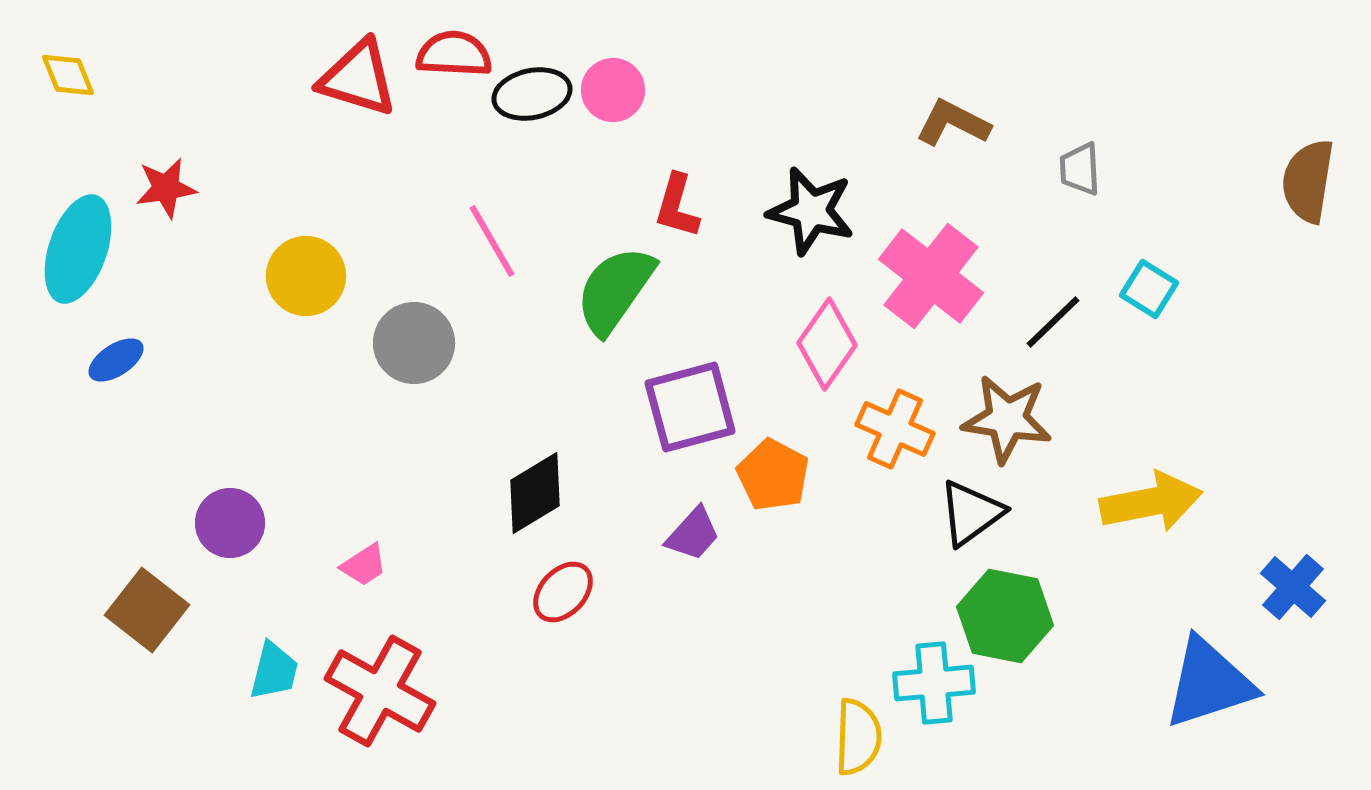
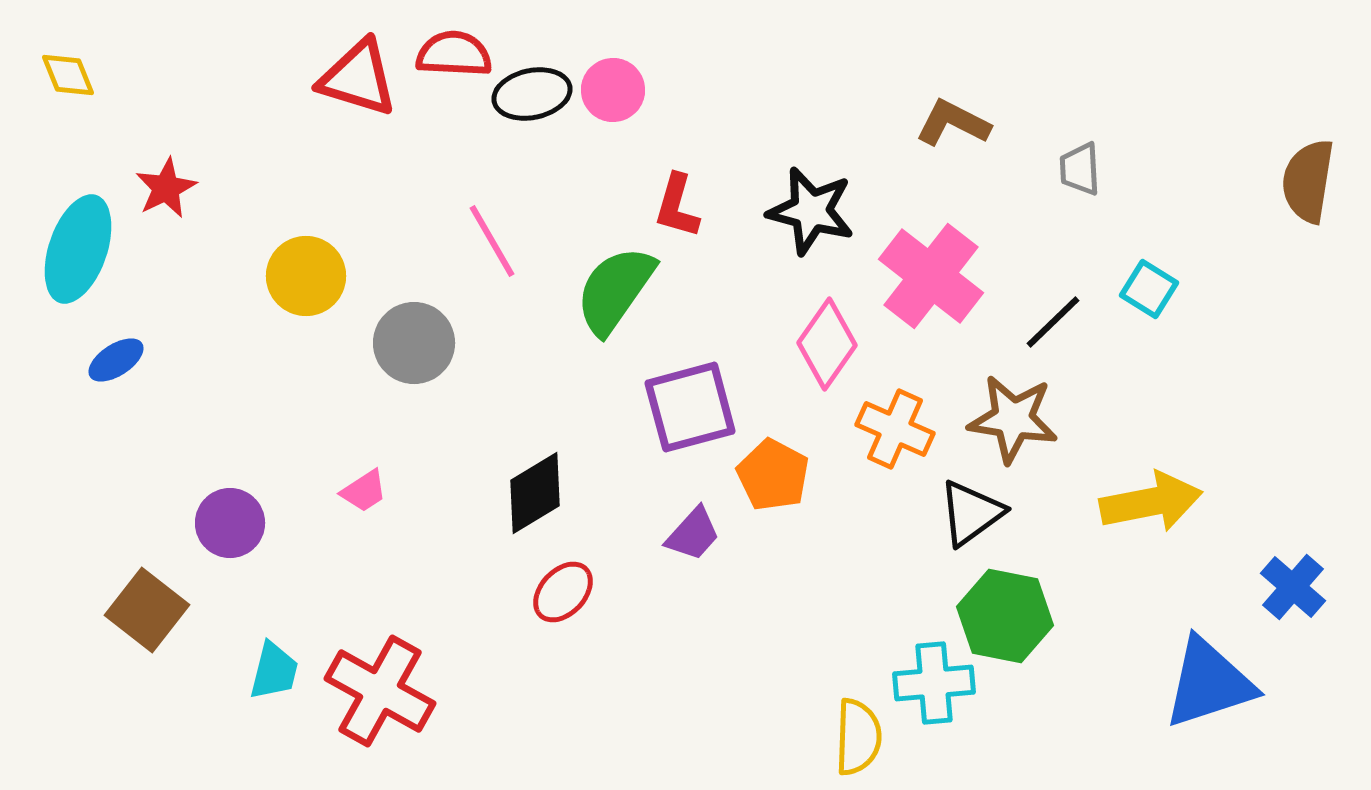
red star: rotated 18 degrees counterclockwise
brown star: moved 6 px right
pink trapezoid: moved 74 px up
